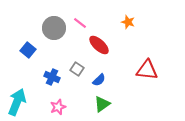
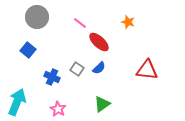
gray circle: moved 17 px left, 11 px up
red ellipse: moved 3 px up
blue semicircle: moved 12 px up
pink star: moved 2 px down; rotated 21 degrees counterclockwise
